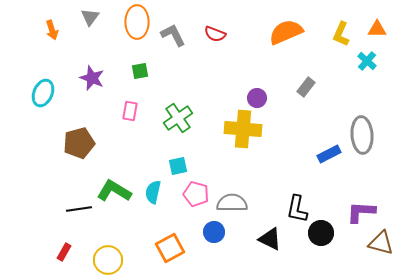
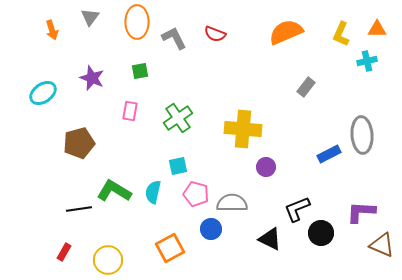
gray L-shape: moved 1 px right, 3 px down
cyan cross: rotated 36 degrees clockwise
cyan ellipse: rotated 32 degrees clockwise
purple circle: moved 9 px right, 69 px down
black L-shape: rotated 56 degrees clockwise
blue circle: moved 3 px left, 3 px up
brown triangle: moved 1 px right, 2 px down; rotated 8 degrees clockwise
